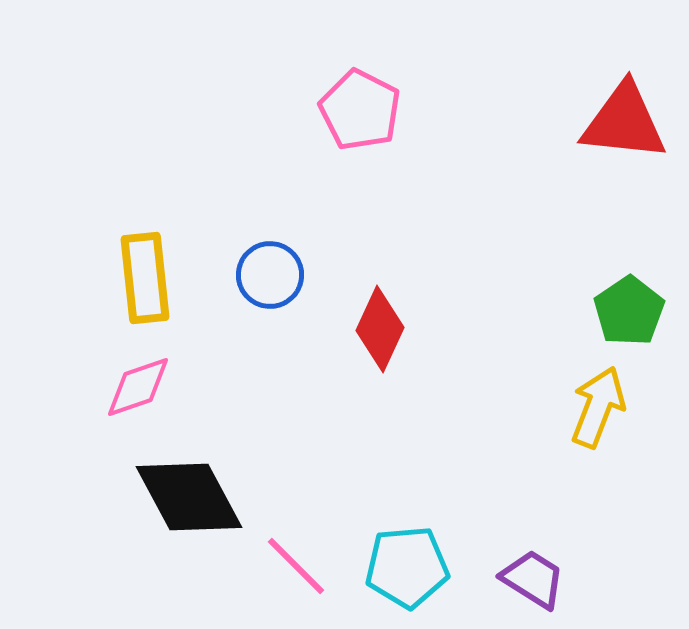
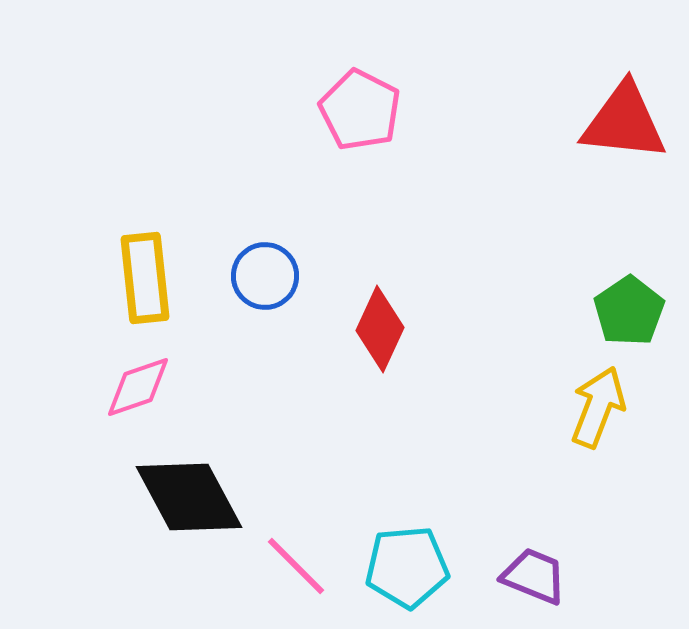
blue circle: moved 5 px left, 1 px down
purple trapezoid: moved 1 px right, 3 px up; rotated 10 degrees counterclockwise
